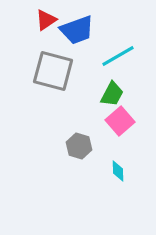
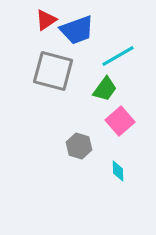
green trapezoid: moved 7 px left, 5 px up; rotated 8 degrees clockwise
